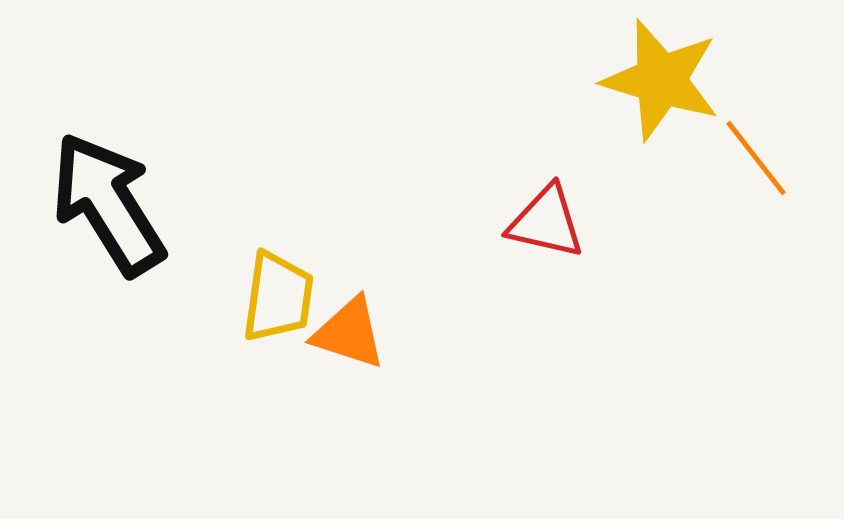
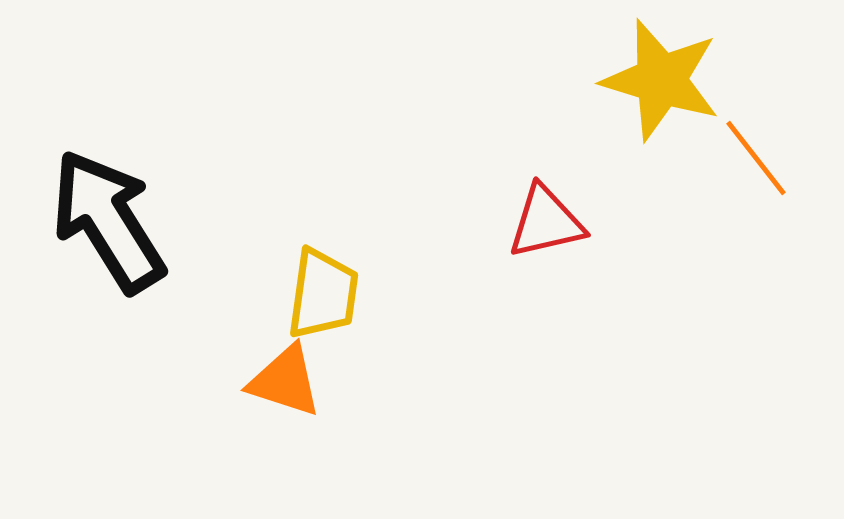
black arrow: moved 17 px down
red triangle: rotated 26 degrees counterclockwise
yellow trapezoid: moved 45 px right, 3 px up
orange triangle: moved 64 px left, 48 px down
